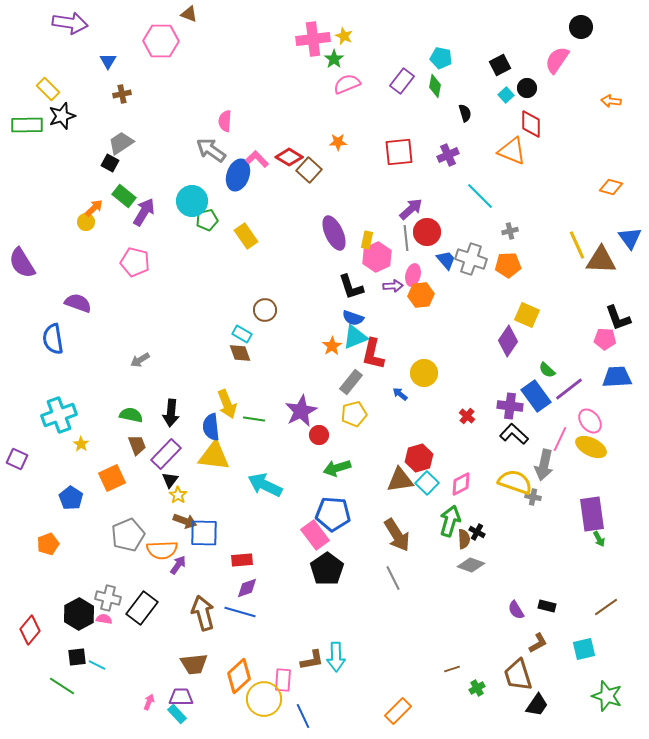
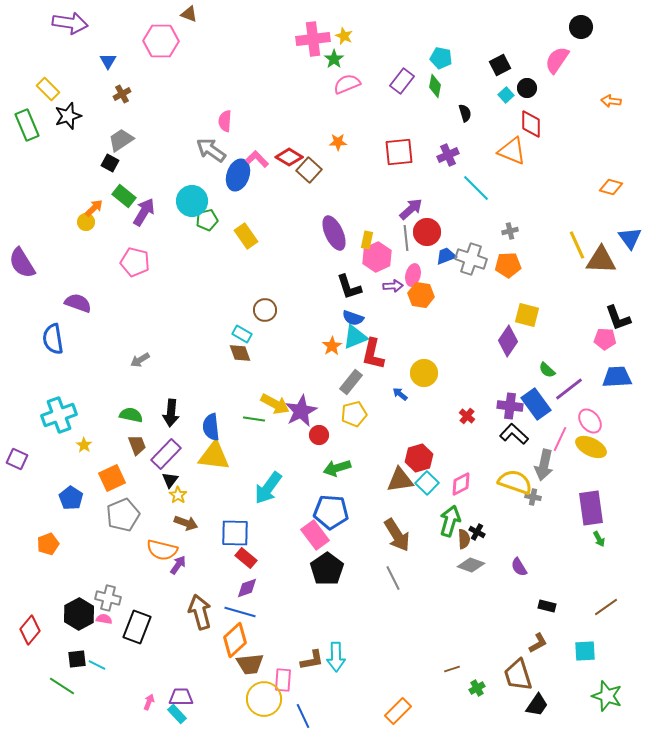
brown cross at (122, 94): rotated 18 degrees counterclockwise
black star at (62, 116): moved 6 px right
green rectangle at (27, 125): rotated 68 degrees clockwise
gray trapezoid at (121, 143): moved 3 px up
cyan line at (480, 196): moved 4 px left, 8 px up
blue trapezoid at (446, 260): moved 4 px up; rotated 70 degrees counterclockwise
black L-shape at (351, 287): moved 2 px left
orange hexagon at (421, 295): rotated 15 degrees clockwise
yellow square at (527, 315): rotated 10 degrees counterclockwise
blue rectangle at (536, 396): moved 8 px down
yellow arrow at (227, 404): moved 48 px right; rotated 40 degrees counterclockwise
yellow star at (81, 444): moved 3 px right, 1 px down
cyan arrow at (265, 485): moved 3 px right, 3 px down; rotated 80 degrees counterclockwise
blue pentagon at (333, 514): moved 2 px left, 2 px up
purple rectangle at (592, 514): moved 1 px left, 6 px up
brown arrow at (185, 521): moved 1 px right, 2 px down
blue square at (204, 533): moved 31 px right
gray pentagon at (128, 535): moved 5 px left, 20 px up
orange semicircle at (162, 550): rotated 16 degrees clockwise
red rectangle at (242, 560): moved 4 px right, 2 px up; rotated 45 degrees clockwise
black rectangle at (142, 608): moved 5 px left, 19 px down; rotated 16 degrees counterclockwise
purple semicircle at (516, 610): moved 3 px right, 43 px up
brown arrow at (203, 613): moved 3 px left, 1 px up
cyan square at (584, 649): moved 1 px right, 2 px down; rotated 10 degrees clockwise
black square at (77, 657): moved 2 px down
brown trapezoid at (194, 664): moved 56 px right
orange diamond at (239, 676): moved 4 px left, 36 px up
